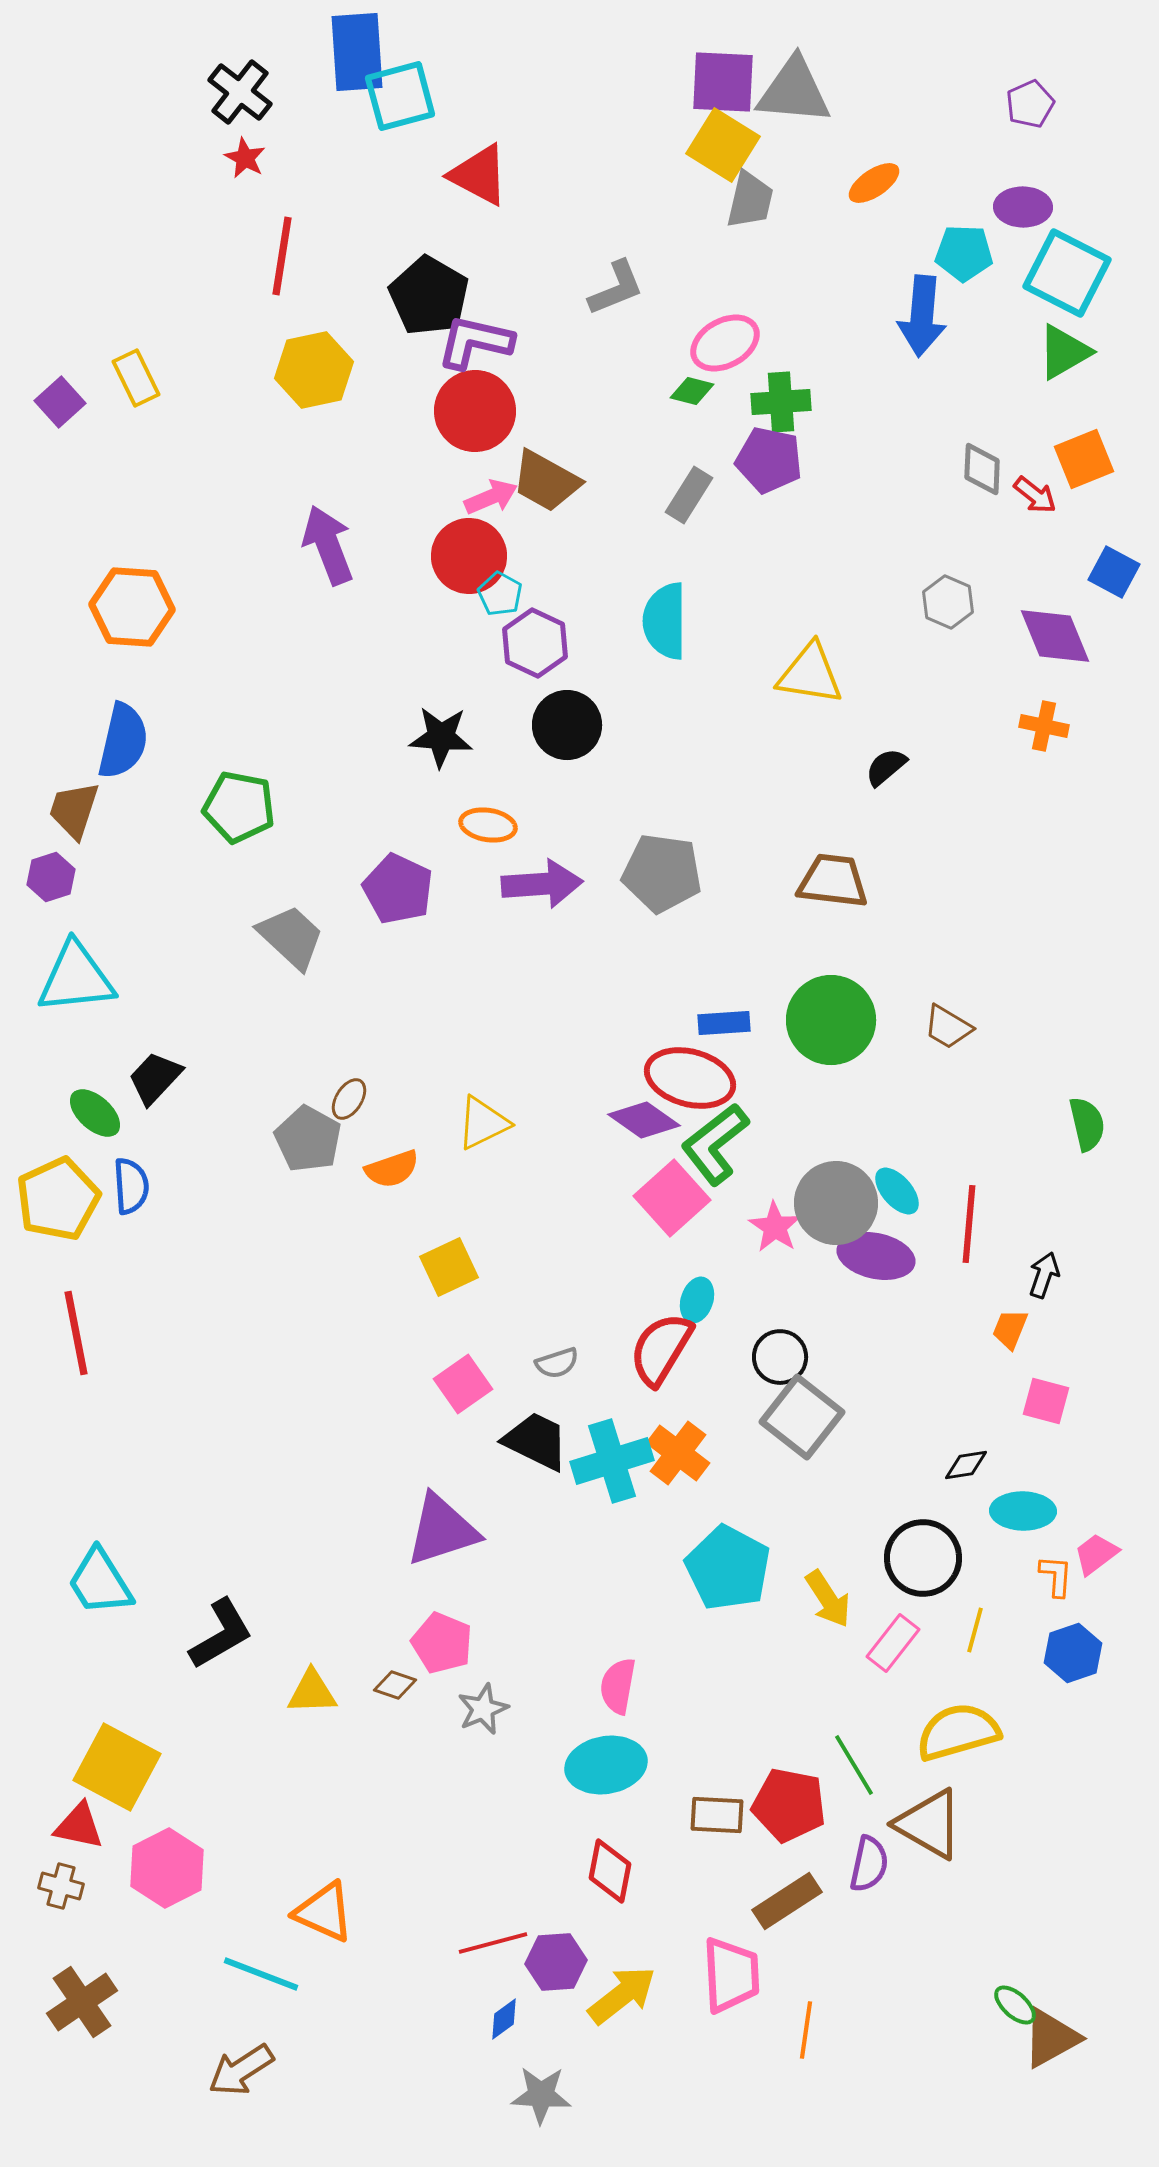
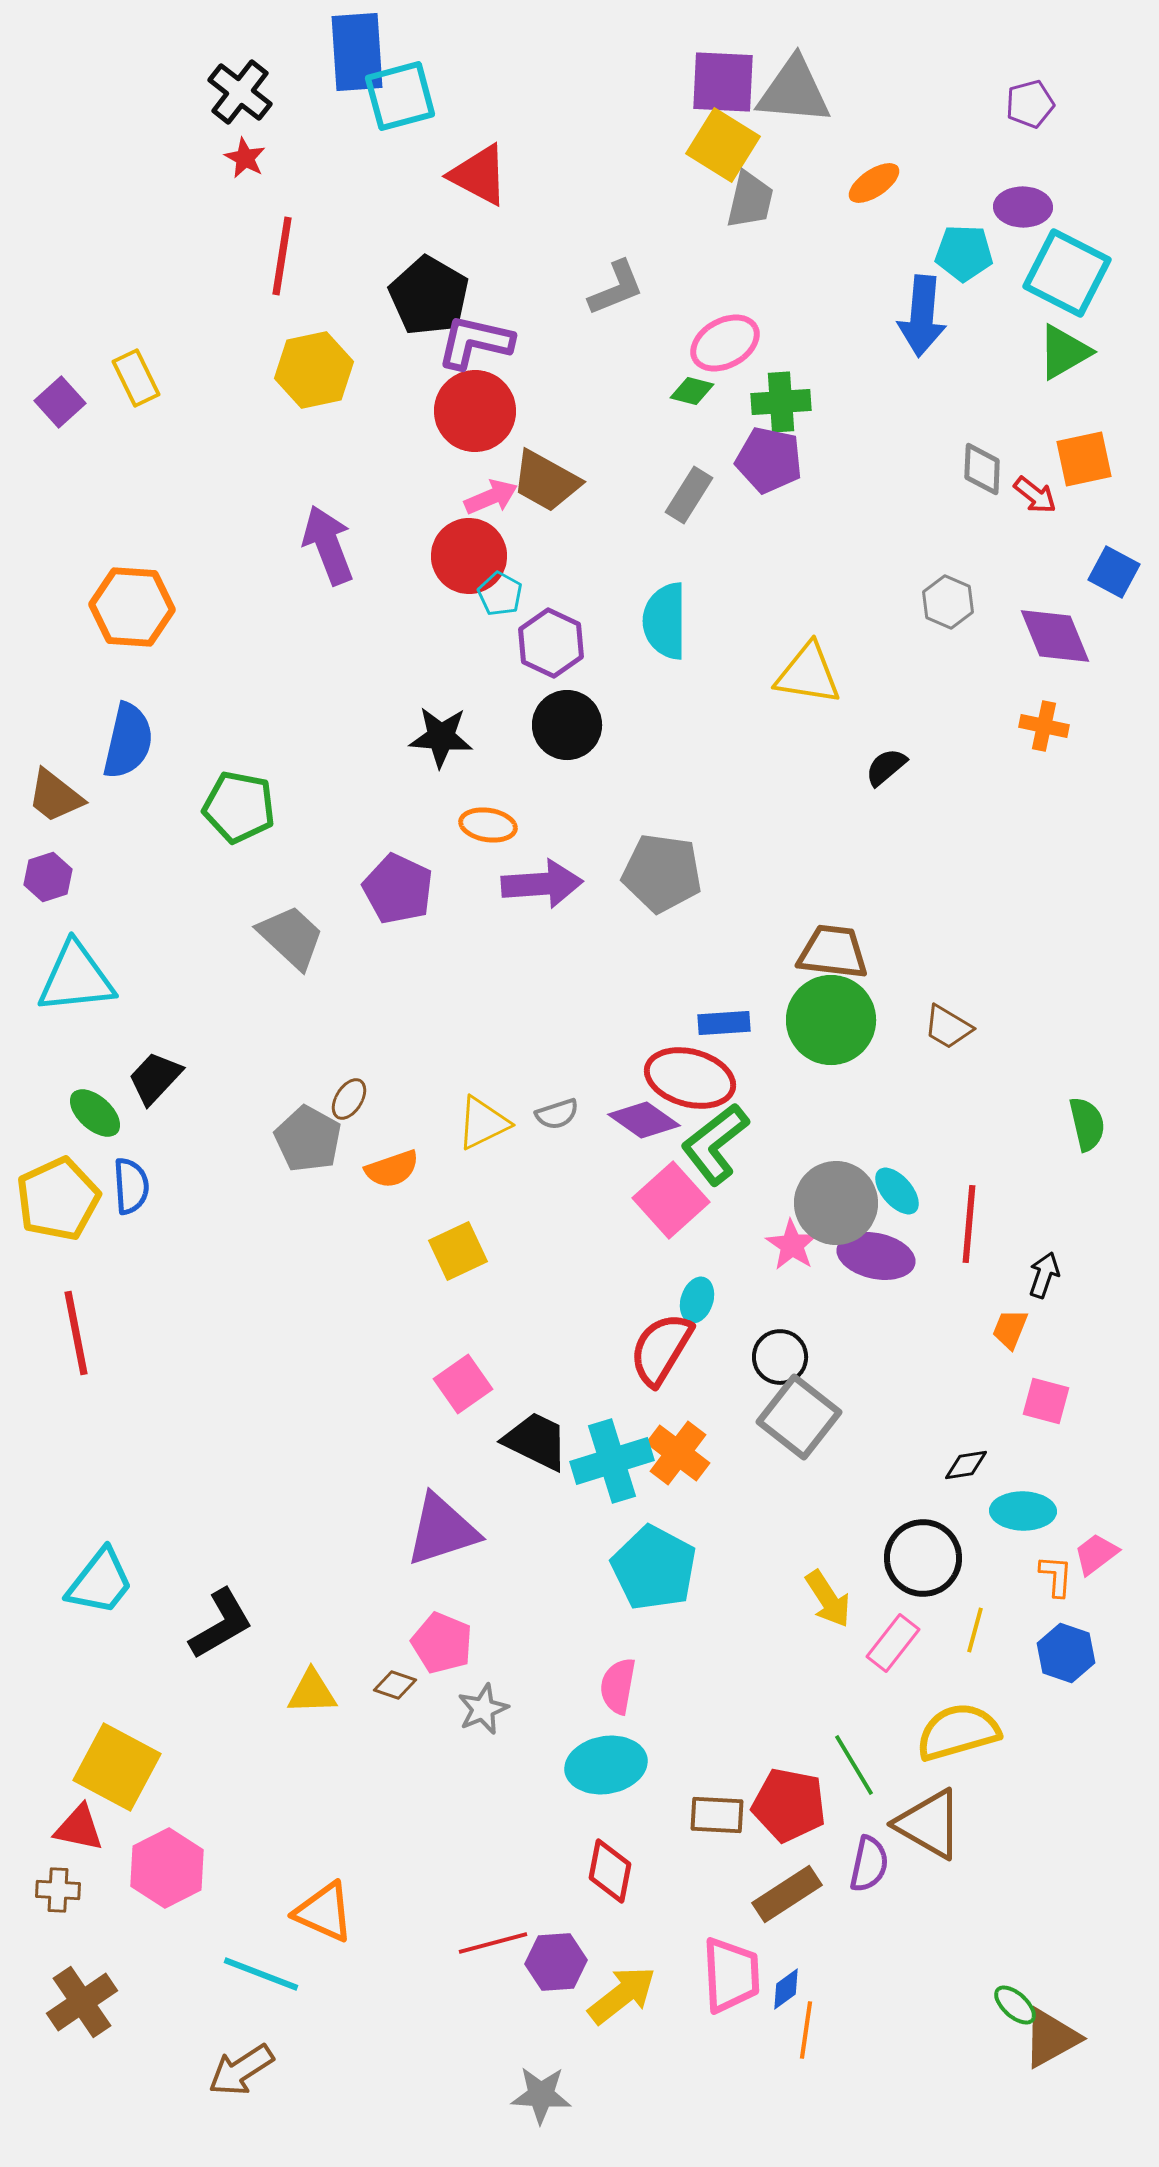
purple pentagon at (1030, 104): rotated 9 degrees clockwise
orange square at (1084, 459): rotated 10 degrees clockwise
purple hexagon at (535, 643): moved 16 px right
yellow triangle at (810, 674): moved 2 px left
blue semicircle at (123, 741): moved 5 px right
brown trapezoid at (74, 810): moved 19 px left, 14 px up; rotated 70 degrees counterclockwise
purple hexagon at (51, 877): moved 3 px left
brown trapezoid at (833, 881): moved 71 px down
pink square at (672, 1198): moved 1 px left, 2 px down
pink star at (775, 1227): moved 17 px right, 18 px down
yellow square at (449, 1267): moved 9 px right, 16 px up
gray semicircle at (557, 1363): moved 249 px up
gray square at (802, 1417): moved 3 px left
cyan pentagon at (728, 1568): moved 74 px left
cyan trapezoid at (100, 1582): rotated 110 degrees counterclockwise
black L-shape at (221, 1634): moved 10 px up
blue hexagon at (1073, 1653): moved 7 px left; rotated 22 degrees counterclockwise
red triangle at (79, 1826): moved 2 px down
brown cross at (61, 1886): moved 3 px left, 4 px down; rotated 12 degrees counterclockwise
brown rectangle at (787, 1901): moved 7 px up
blue diamond at (504, 2019): moved 282 px right, 30 px up
